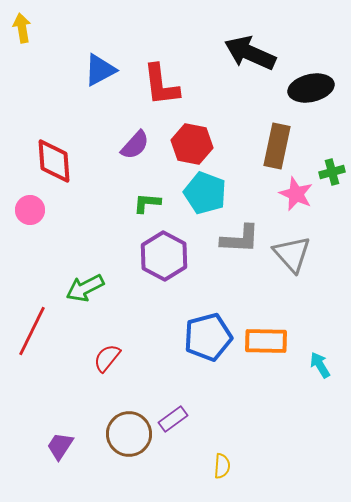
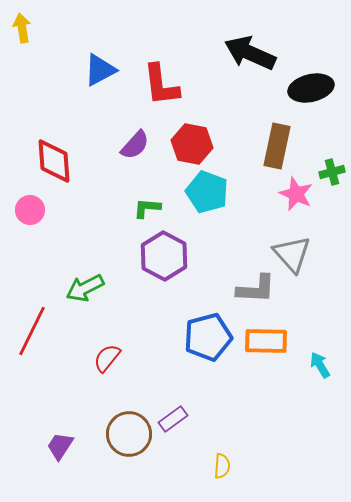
cyan pentagon: moved 2 px right, 1 px up
green L-shape: moved 5 px down
gray L-shape: moved 16 px right, 50 px down
